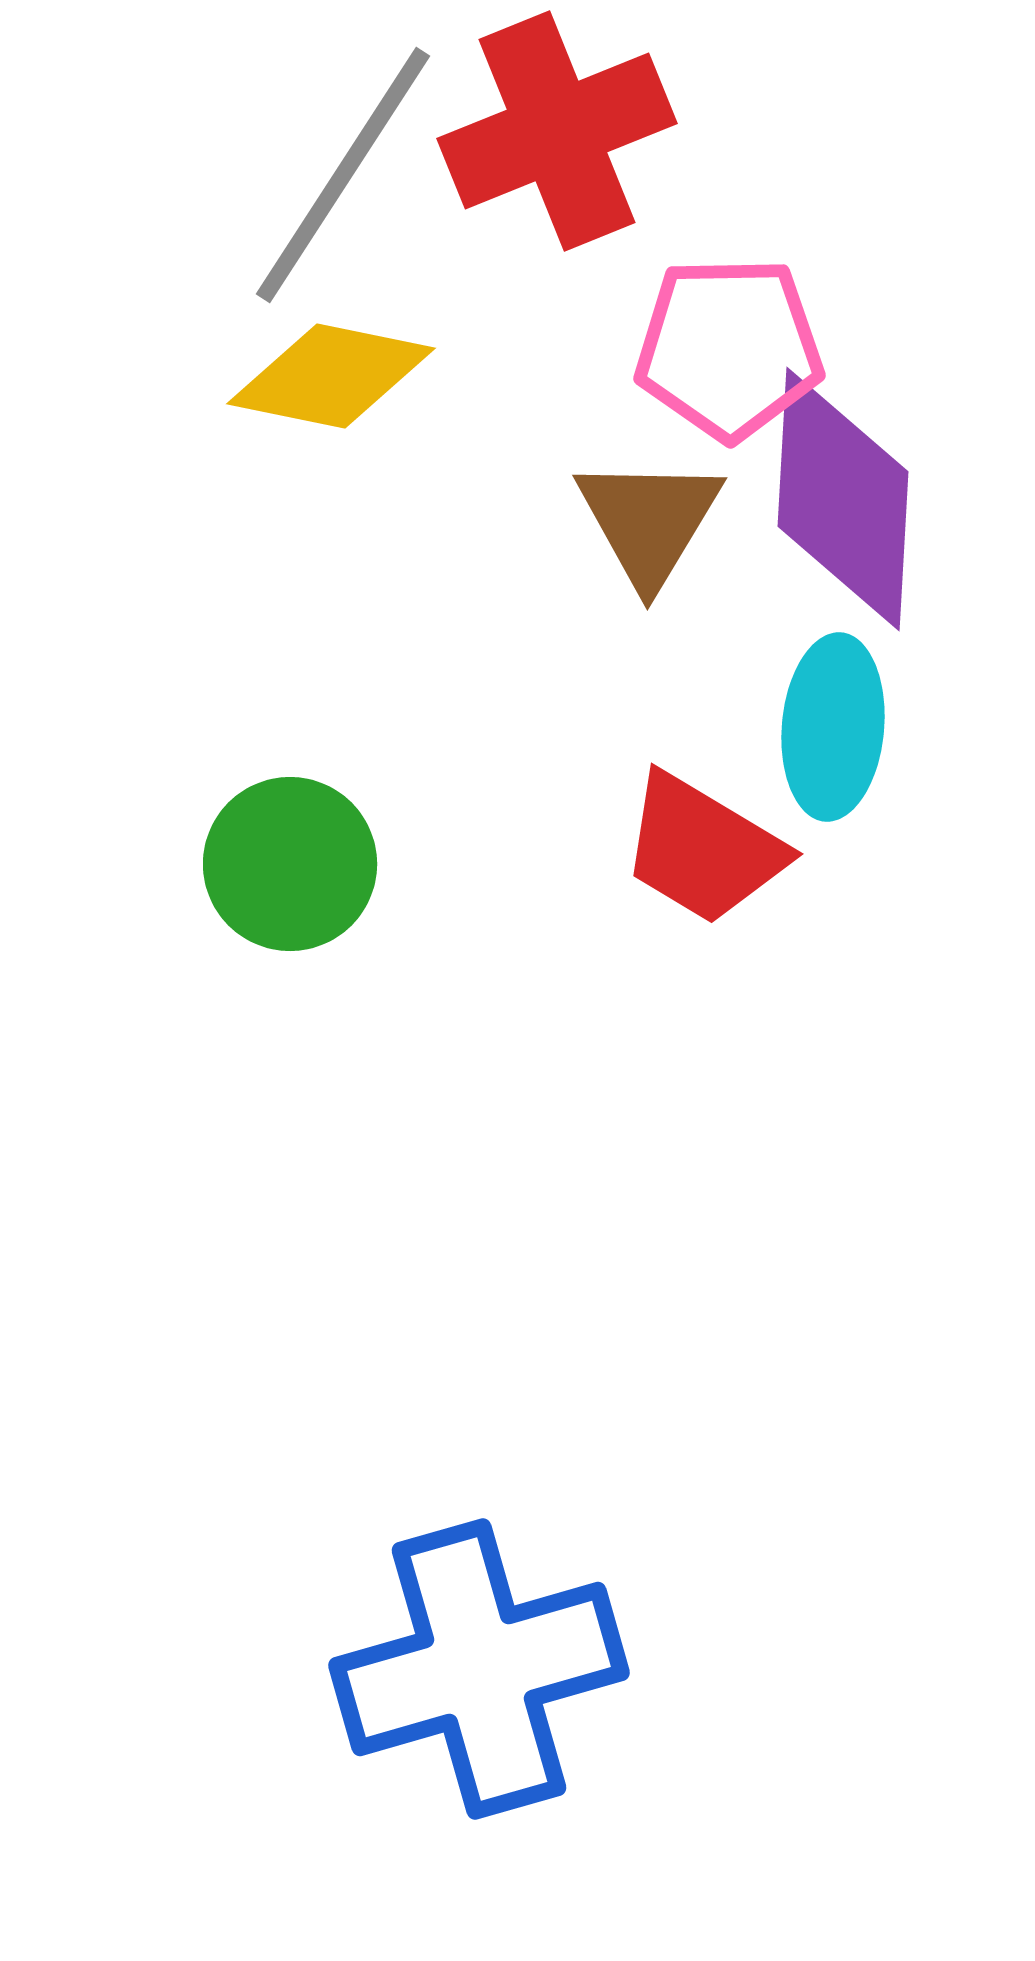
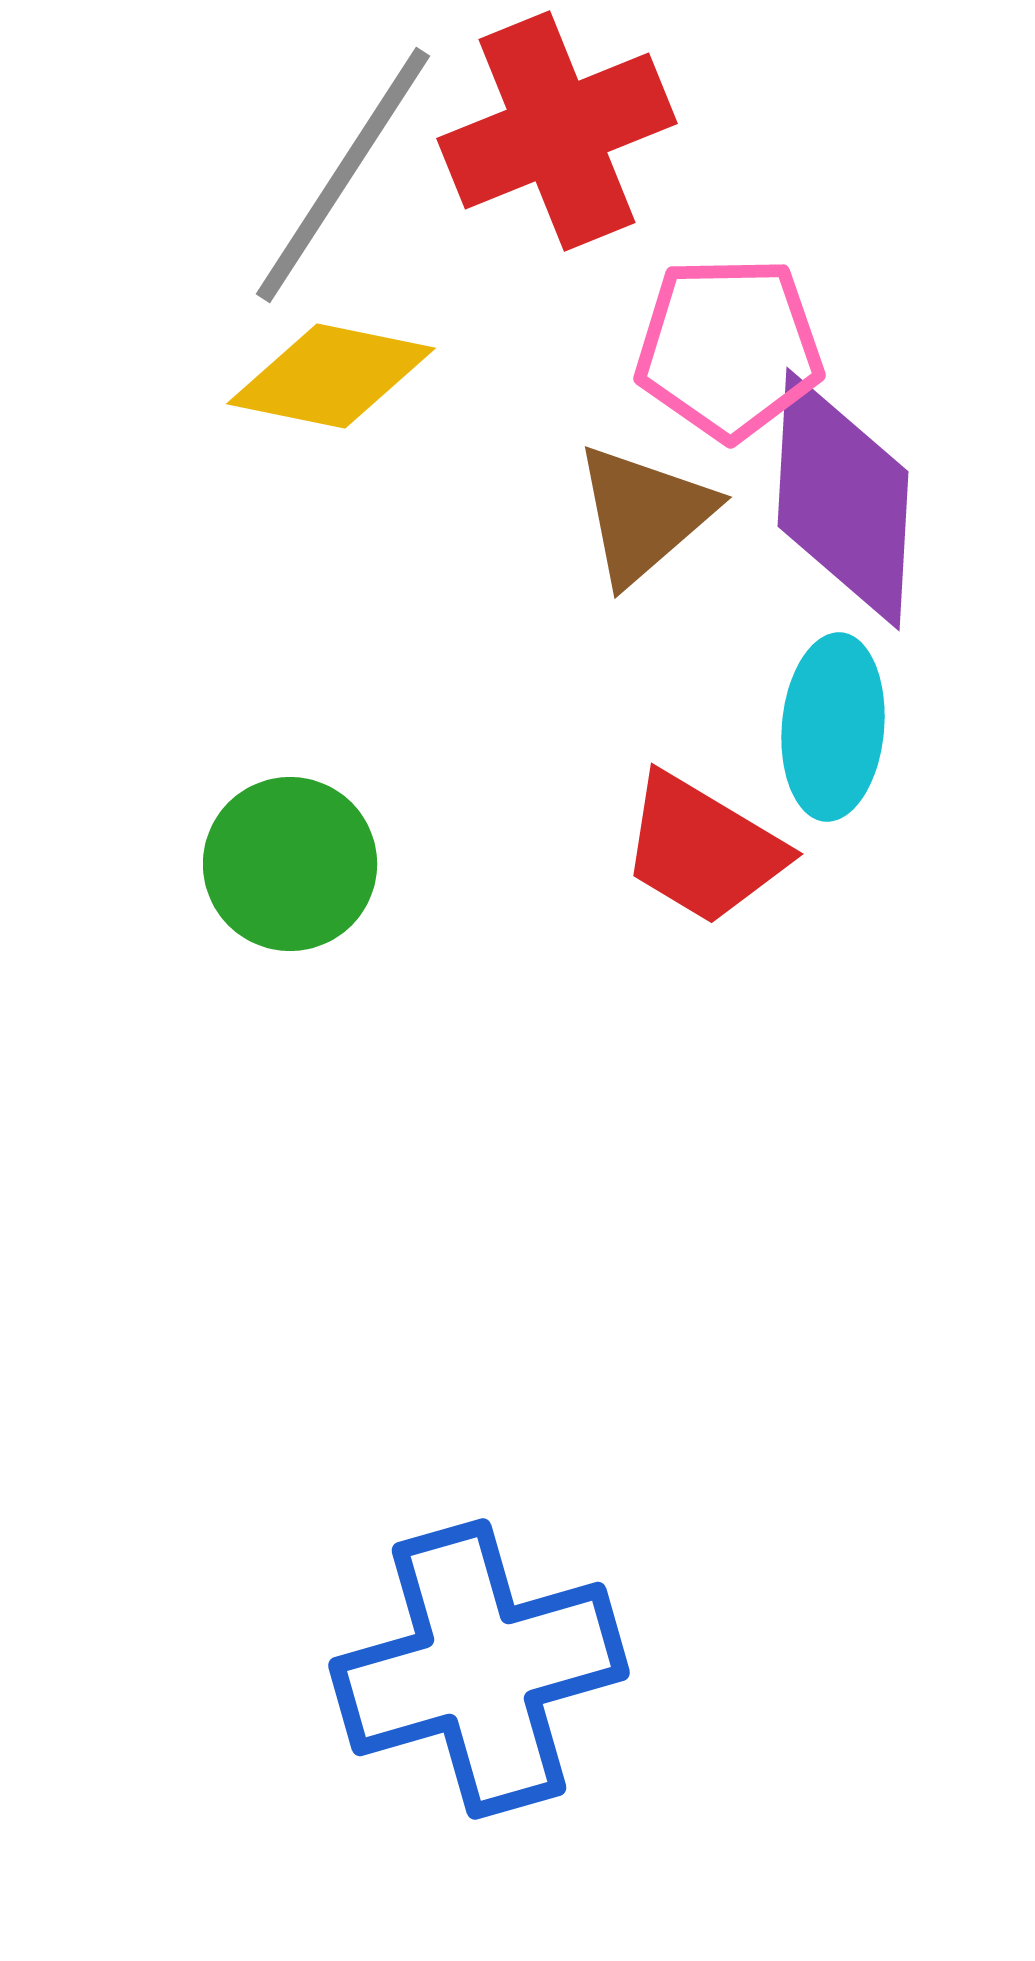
brown triangle: moved 5 px left, 7 px up; rotated 18 degrees clockwise
